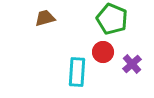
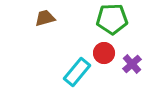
green pentagon: rotated 24 degrees counterclockwise
red circle: moved 1 px right, 1 px down
cyan rectangle: rotated 36 degrees clockwise
